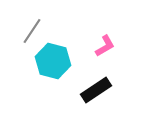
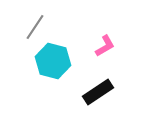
gray line: moved 3 px right, 4 px up
black rectangle: moved 2 px right, 2 px down
